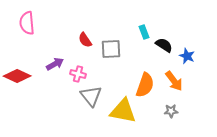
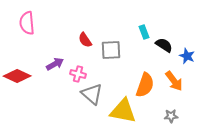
gray square: moved 1 px down
gray triangle: moved 1 px right, 2 px up; rotated 10 degrees counterclockwise
gray star: moved 5 px down
